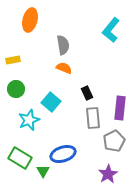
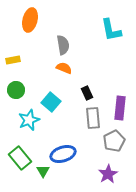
cyan L-shape: rotated 50 degrees counterclockwise
green circle: moved 1 px down
green rectangle: rotated 20 degrees clockwise
